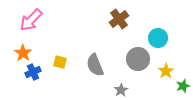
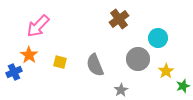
pink arrow: moved 7 px right, 6 px down
orange star: moved 6 px right, 2 px down
blue cross: moved 19 px left
